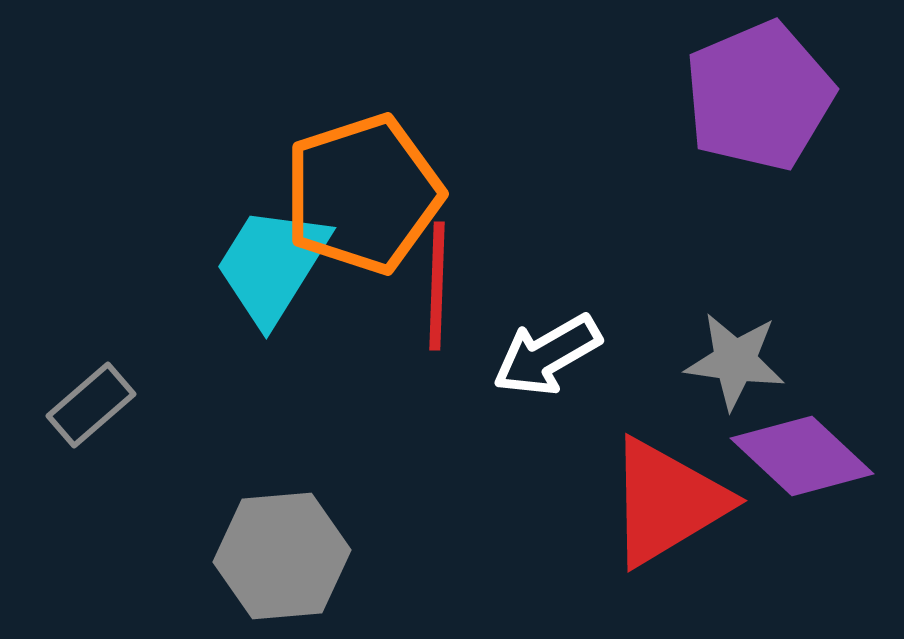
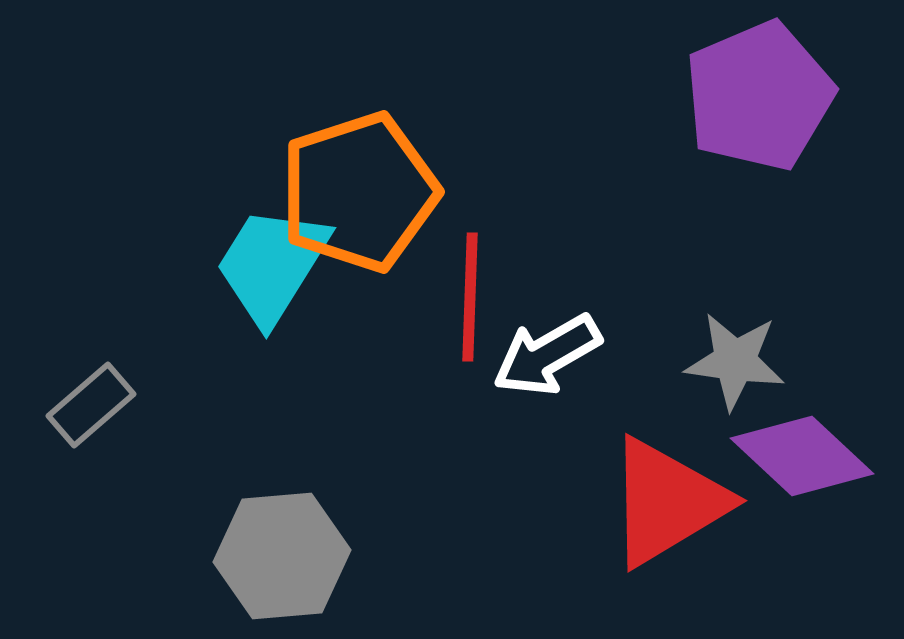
orange pentagon: moved 4 px left, 2 px up
red line: moved 33 px right, 11 px down
